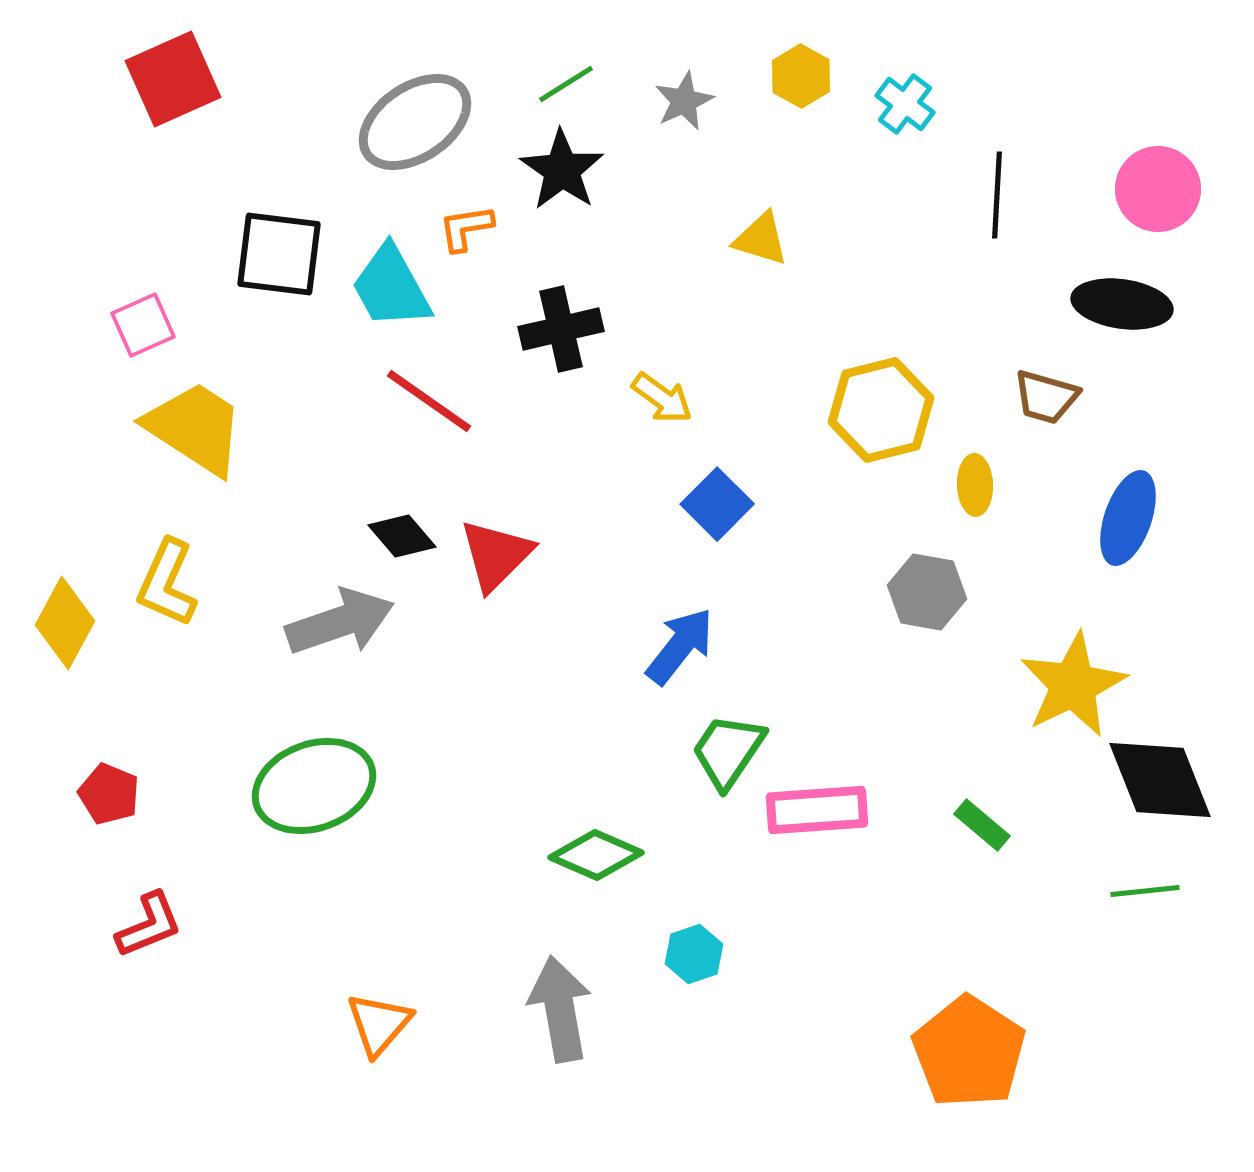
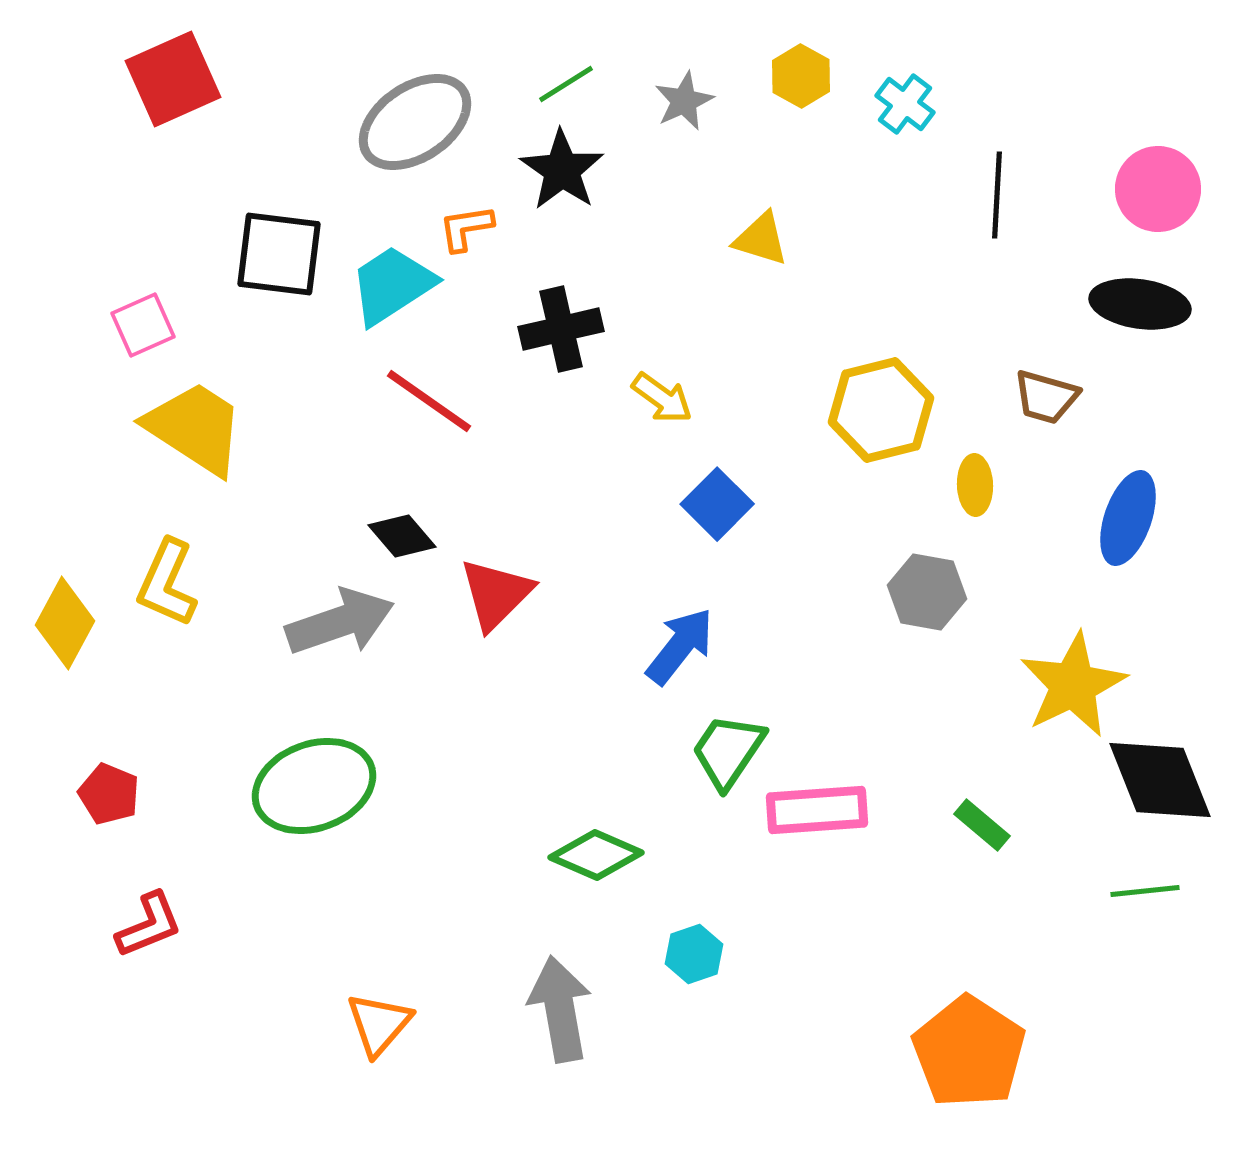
cyan trapezoid at (391, 287): moved 1 px right, 2 px up; rotated 86 degrees clockwise
black ellipse at (1122, 304): moved 18 px right
red triangle at (496, 555): moved 39 px down
